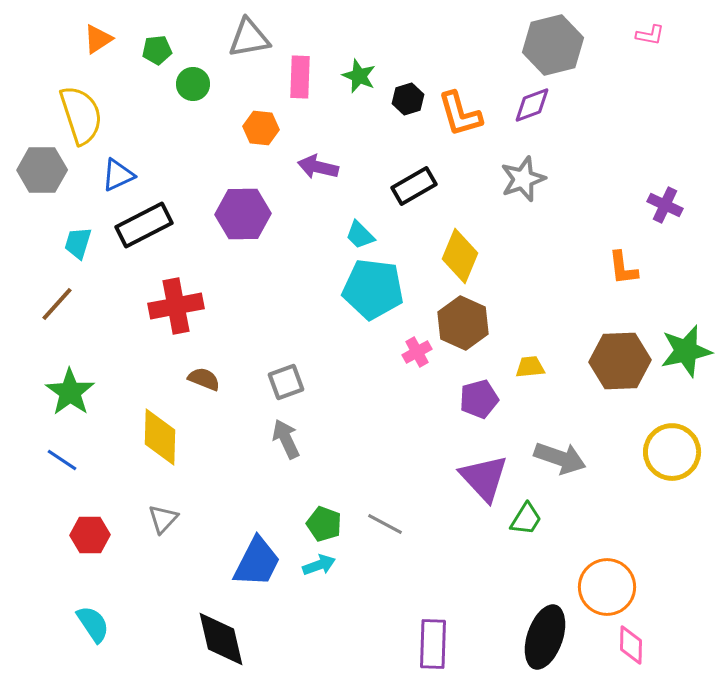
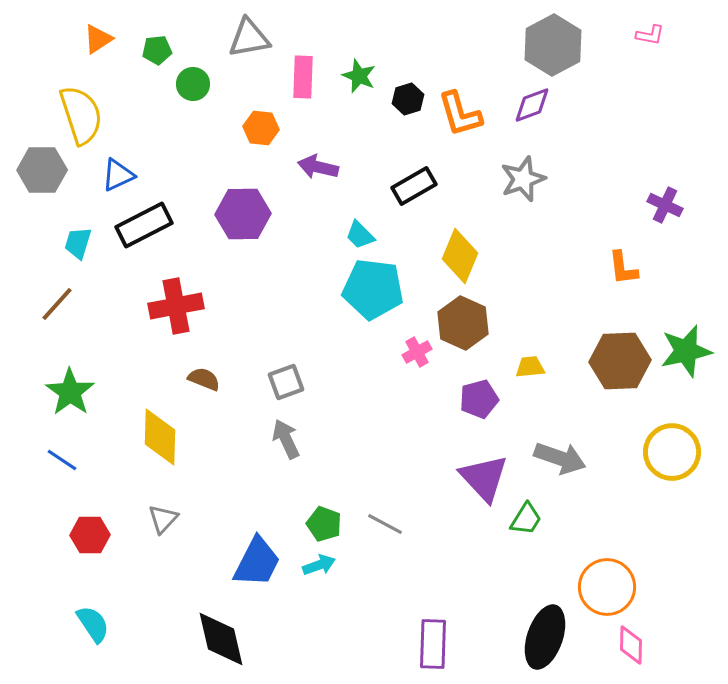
gray hexagon at (553, 45): rotated 14 degrees counterclockwise
pink rectangle at (300, 77): moved 3 px right
